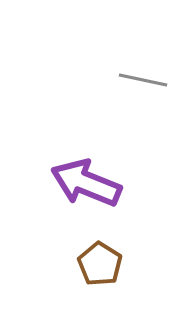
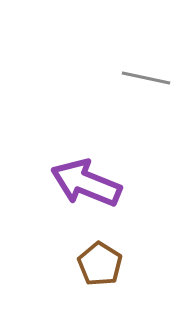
gray line: moved 3 px right, 2 px up
